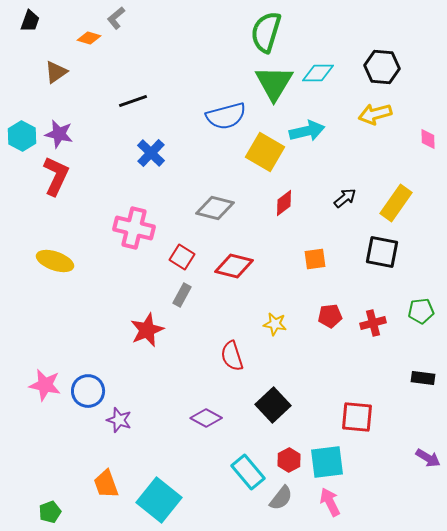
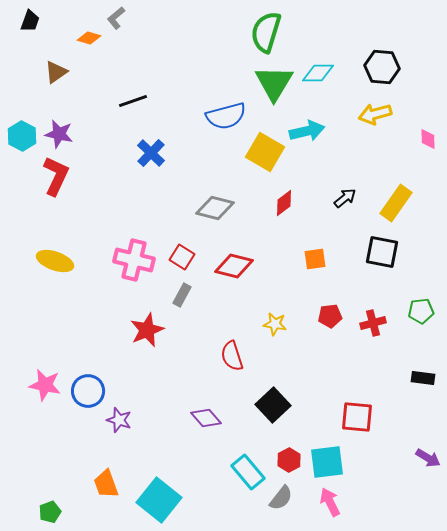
pink cross at (134, 228): moved 32 px down
purple diamond at (206, 418): rotated 20 degrees clockwise
